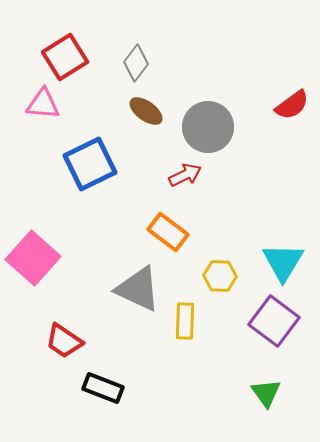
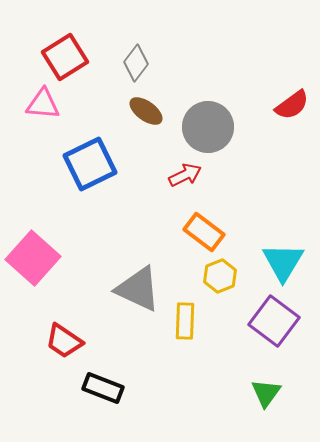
orange rectangle: moved 36 px right
yellow hexagon: rotated 24 degrees counterclockwise
green triangle: rotated 12 degrees clockwise
